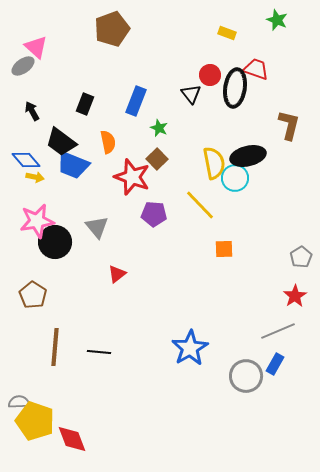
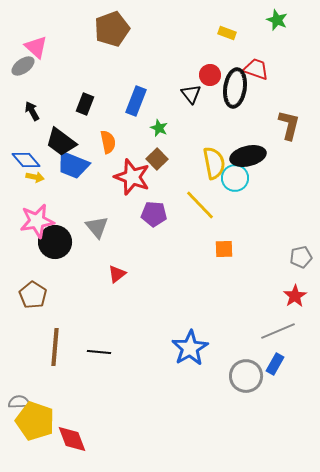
gray pentagon at (301, 257): rotated 20 degrees clockwise
